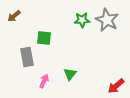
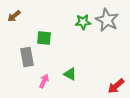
green star: moved 1 px right, 2 px down
green triangle: rotated 40 degrees counterclockwise
